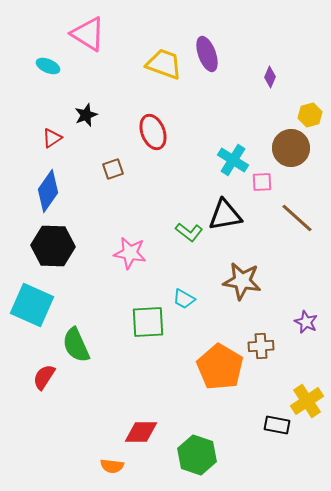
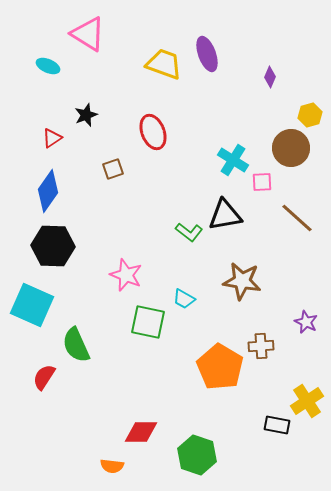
pink star: moved 4 px left, 22 px down; rotated 12 degrees clockwise
green square: rotated 15 degrees clockwise
